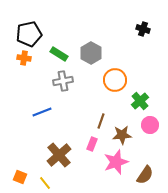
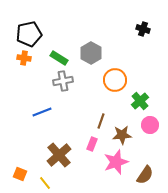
green rectangle: moved 4 px down
orange square: moved 3 px up
